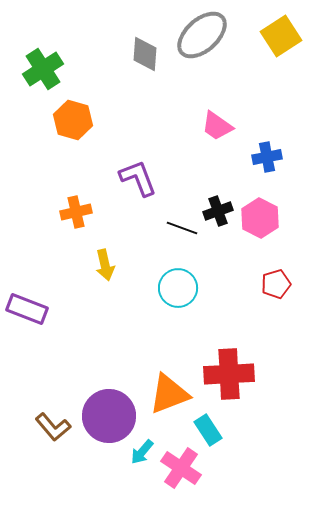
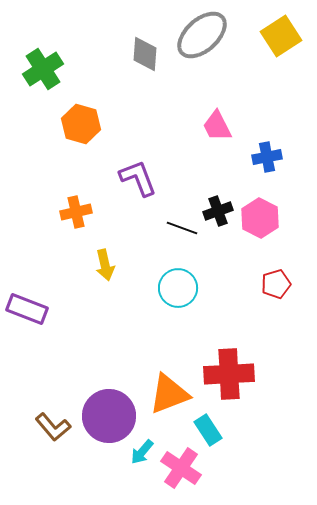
orange hexagon: moved 8 px right, 4 px down
pink trapezoid: rotated 28 degrees clockwise
